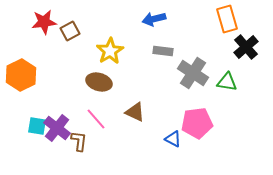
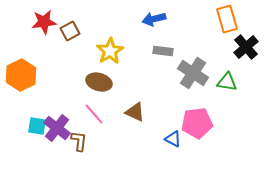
pink line: moved 2 px left, 5 px up
